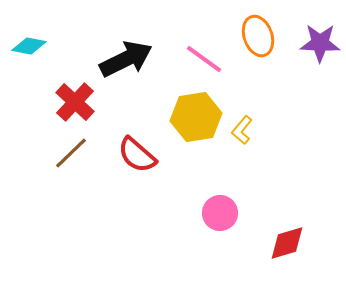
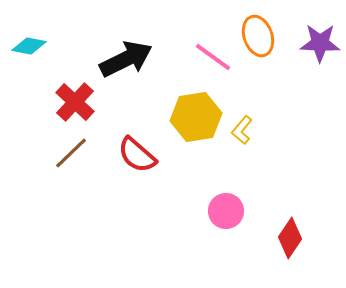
pink line: moved 9 px right, 2 px up
pink circle: moved 6 px right, 2 px up
red diamond: moved 3 px right, 5 px up; rotated 39 degrees counterclockwise
